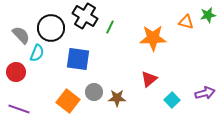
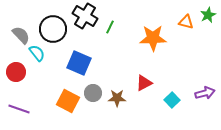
green star: rotated 14 degrees counterclockwise
black circle: moved 2 px right, 1 px down
cyan semicircle: rotated 60 degrees counterclockwise
blue square: moved 1 px right, 4 px down; rotated 15 degrees clockwise
red triangle: moved 5 px left, 4 px down; rotated 12 degrees clockwise
gray circle: moved 1 px left, 1 px down
orange square: rotated 10 degrees counterclockwise
